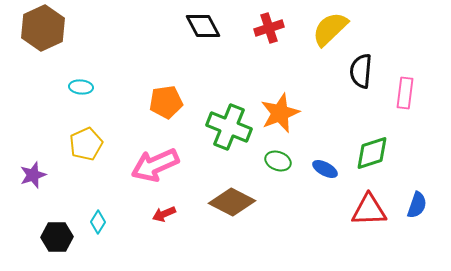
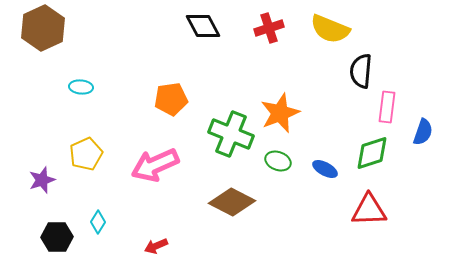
yellow semicircle: rotated 114 degrees counterclockwise
pink rectangle: moved 18 px left, 14 px down
orange pentagon: moved 5 px right, 3 px up
green cross: moved 2 px right, 7 px down
yellow pentagon: moved 10 px down
purple star: moved 9 px right, 5 px down
blue semicircle: moved 6 px right, 73 px up
red arrow: moved 8 px left, 32 px down
